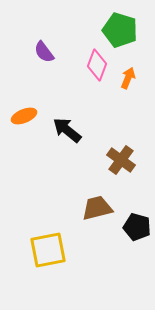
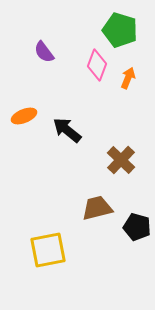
brown cross: rotated 8 degrees clockwise
